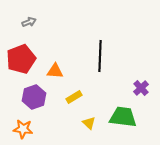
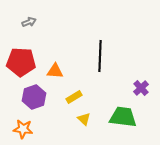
red pentagon: moved 3 px down; rotated 24 degrees clockwise
yellow triangle: moved 5 px left, 4 px up
